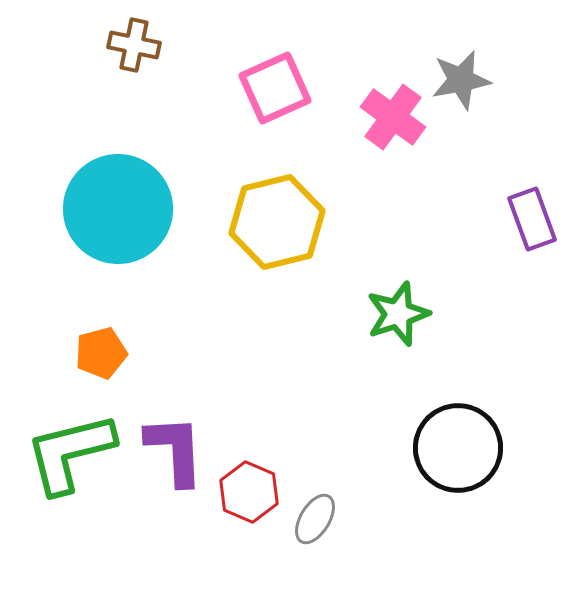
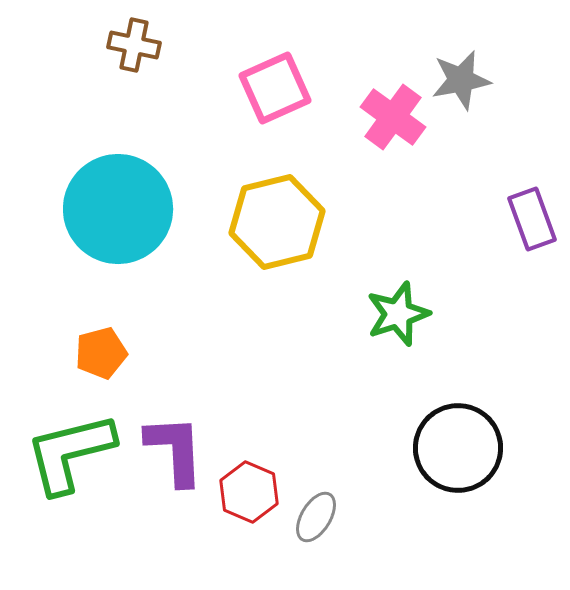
gray ellipse: moved 1 px right, 2 px up
